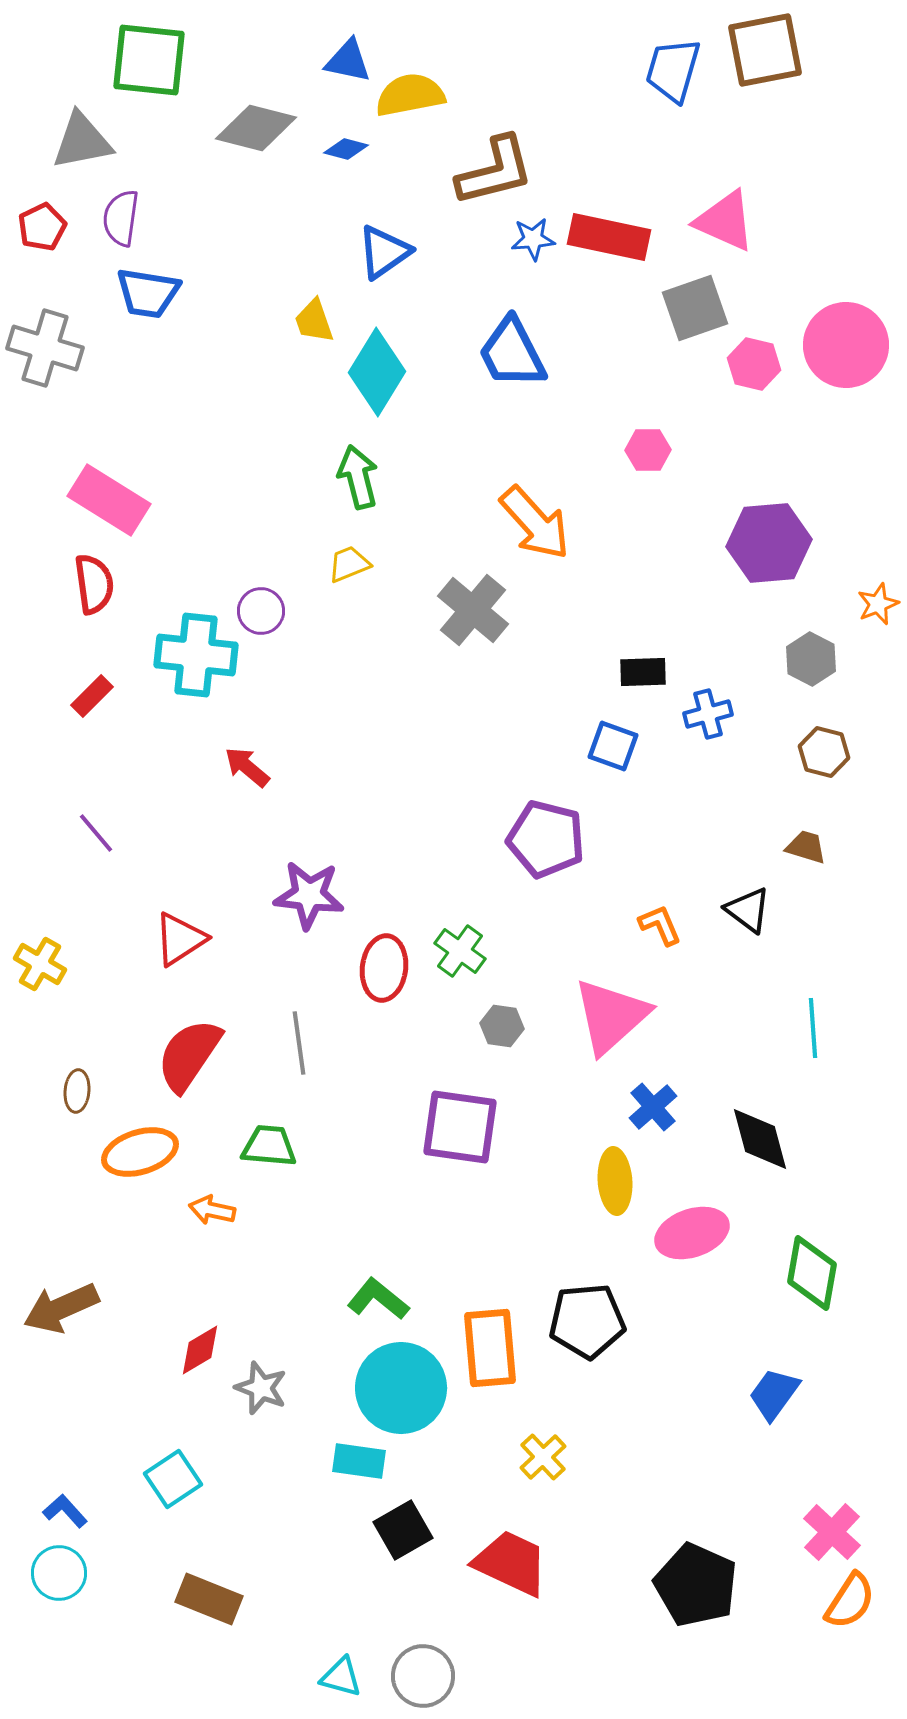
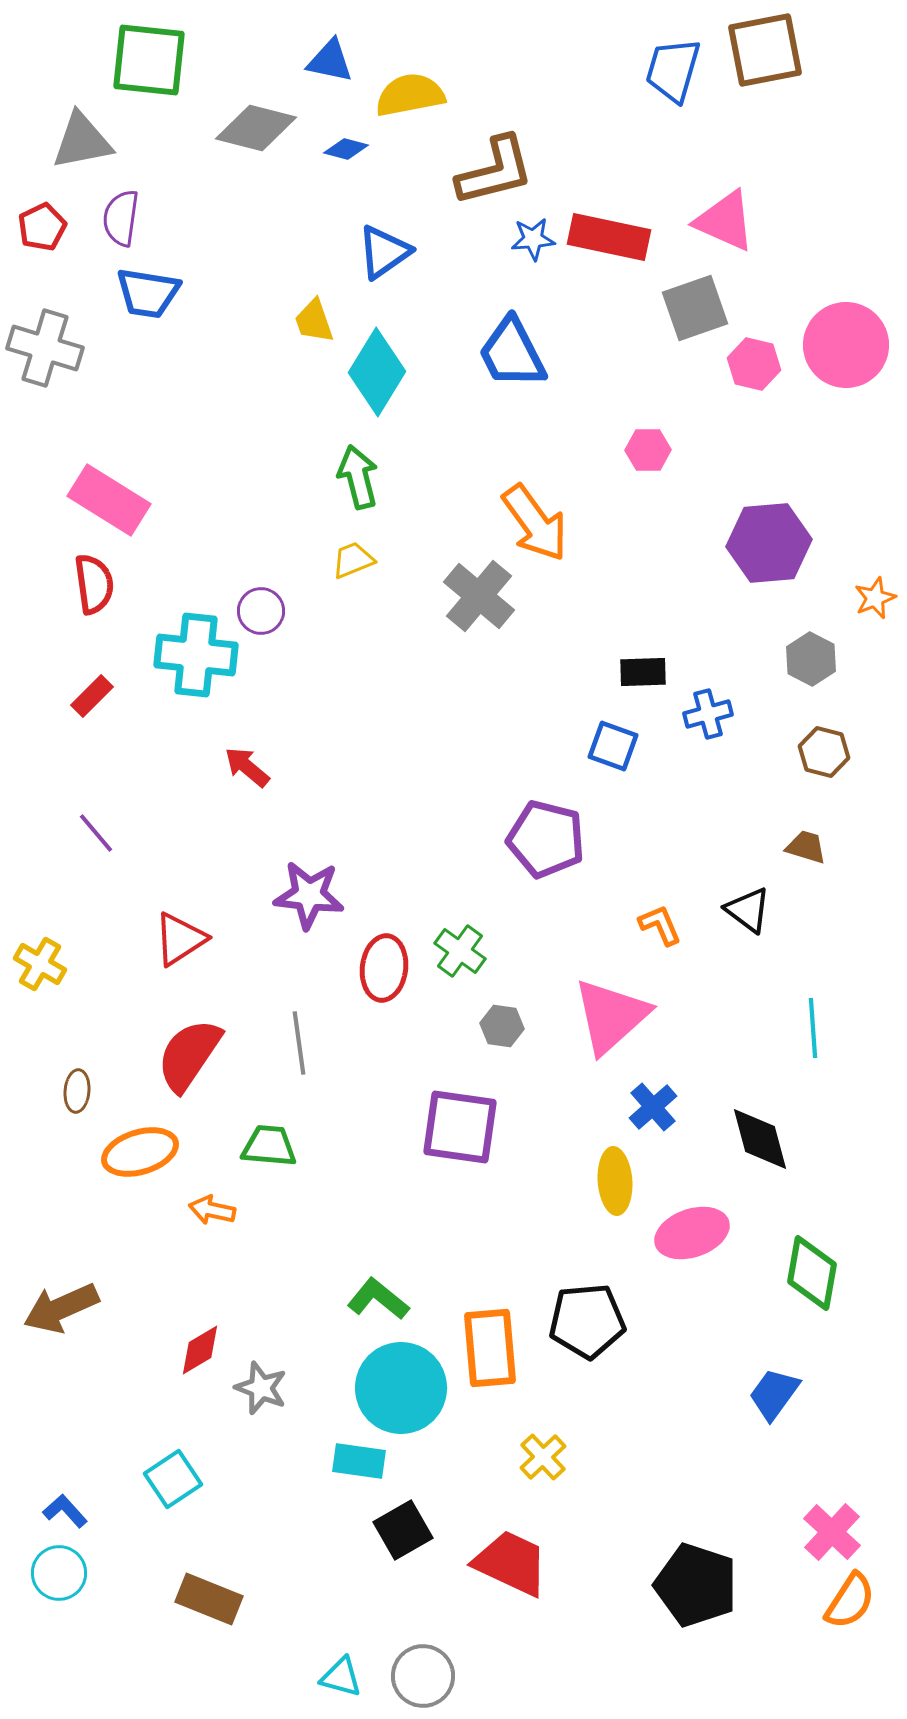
blue triangle at (348, 61): moved 18 px left
orange arrow at (535, 523): rotated 6 degrees clockwise
yellow trapezoid at (349, 564): moved 4 px right, 4 px up
orange star at (878, 604): moved 3 px left, 6 px up
gray cross at (473, 610): moved 6 px right, 14 px up
black pentagon at (696, 1585): rotated 6 degrees counterclockwise
